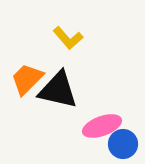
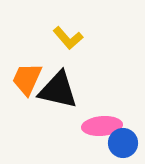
orange trapezoid: rotated 21 degrees counterclockwise
pink ellipse: rotated 15 degrees clockwise
blue circle: moved 1 px up
